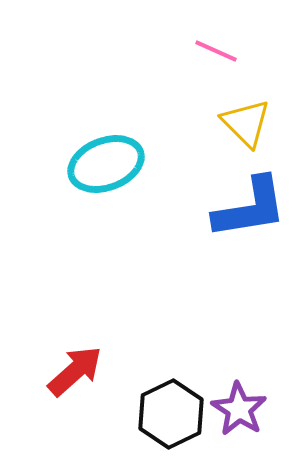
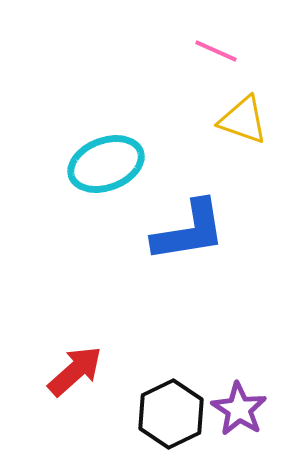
yellow triangle: moved 3 px left, 3 px up; rotated 26 degrees counterclockwise
blue L-shape: moved 61 px left, 23 px down
